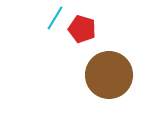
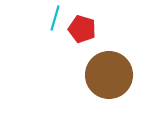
cyan line: rotated 15 degrees counterclockwise
